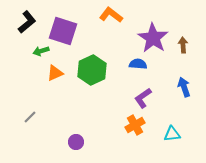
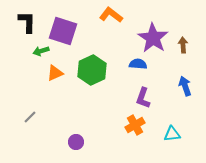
black L-shape: rotated 50 degrees counterclockwise
blue arrow: moved 1 px right, 1 px up
purple L-shape: rotated 35 degrees counterclockwise
